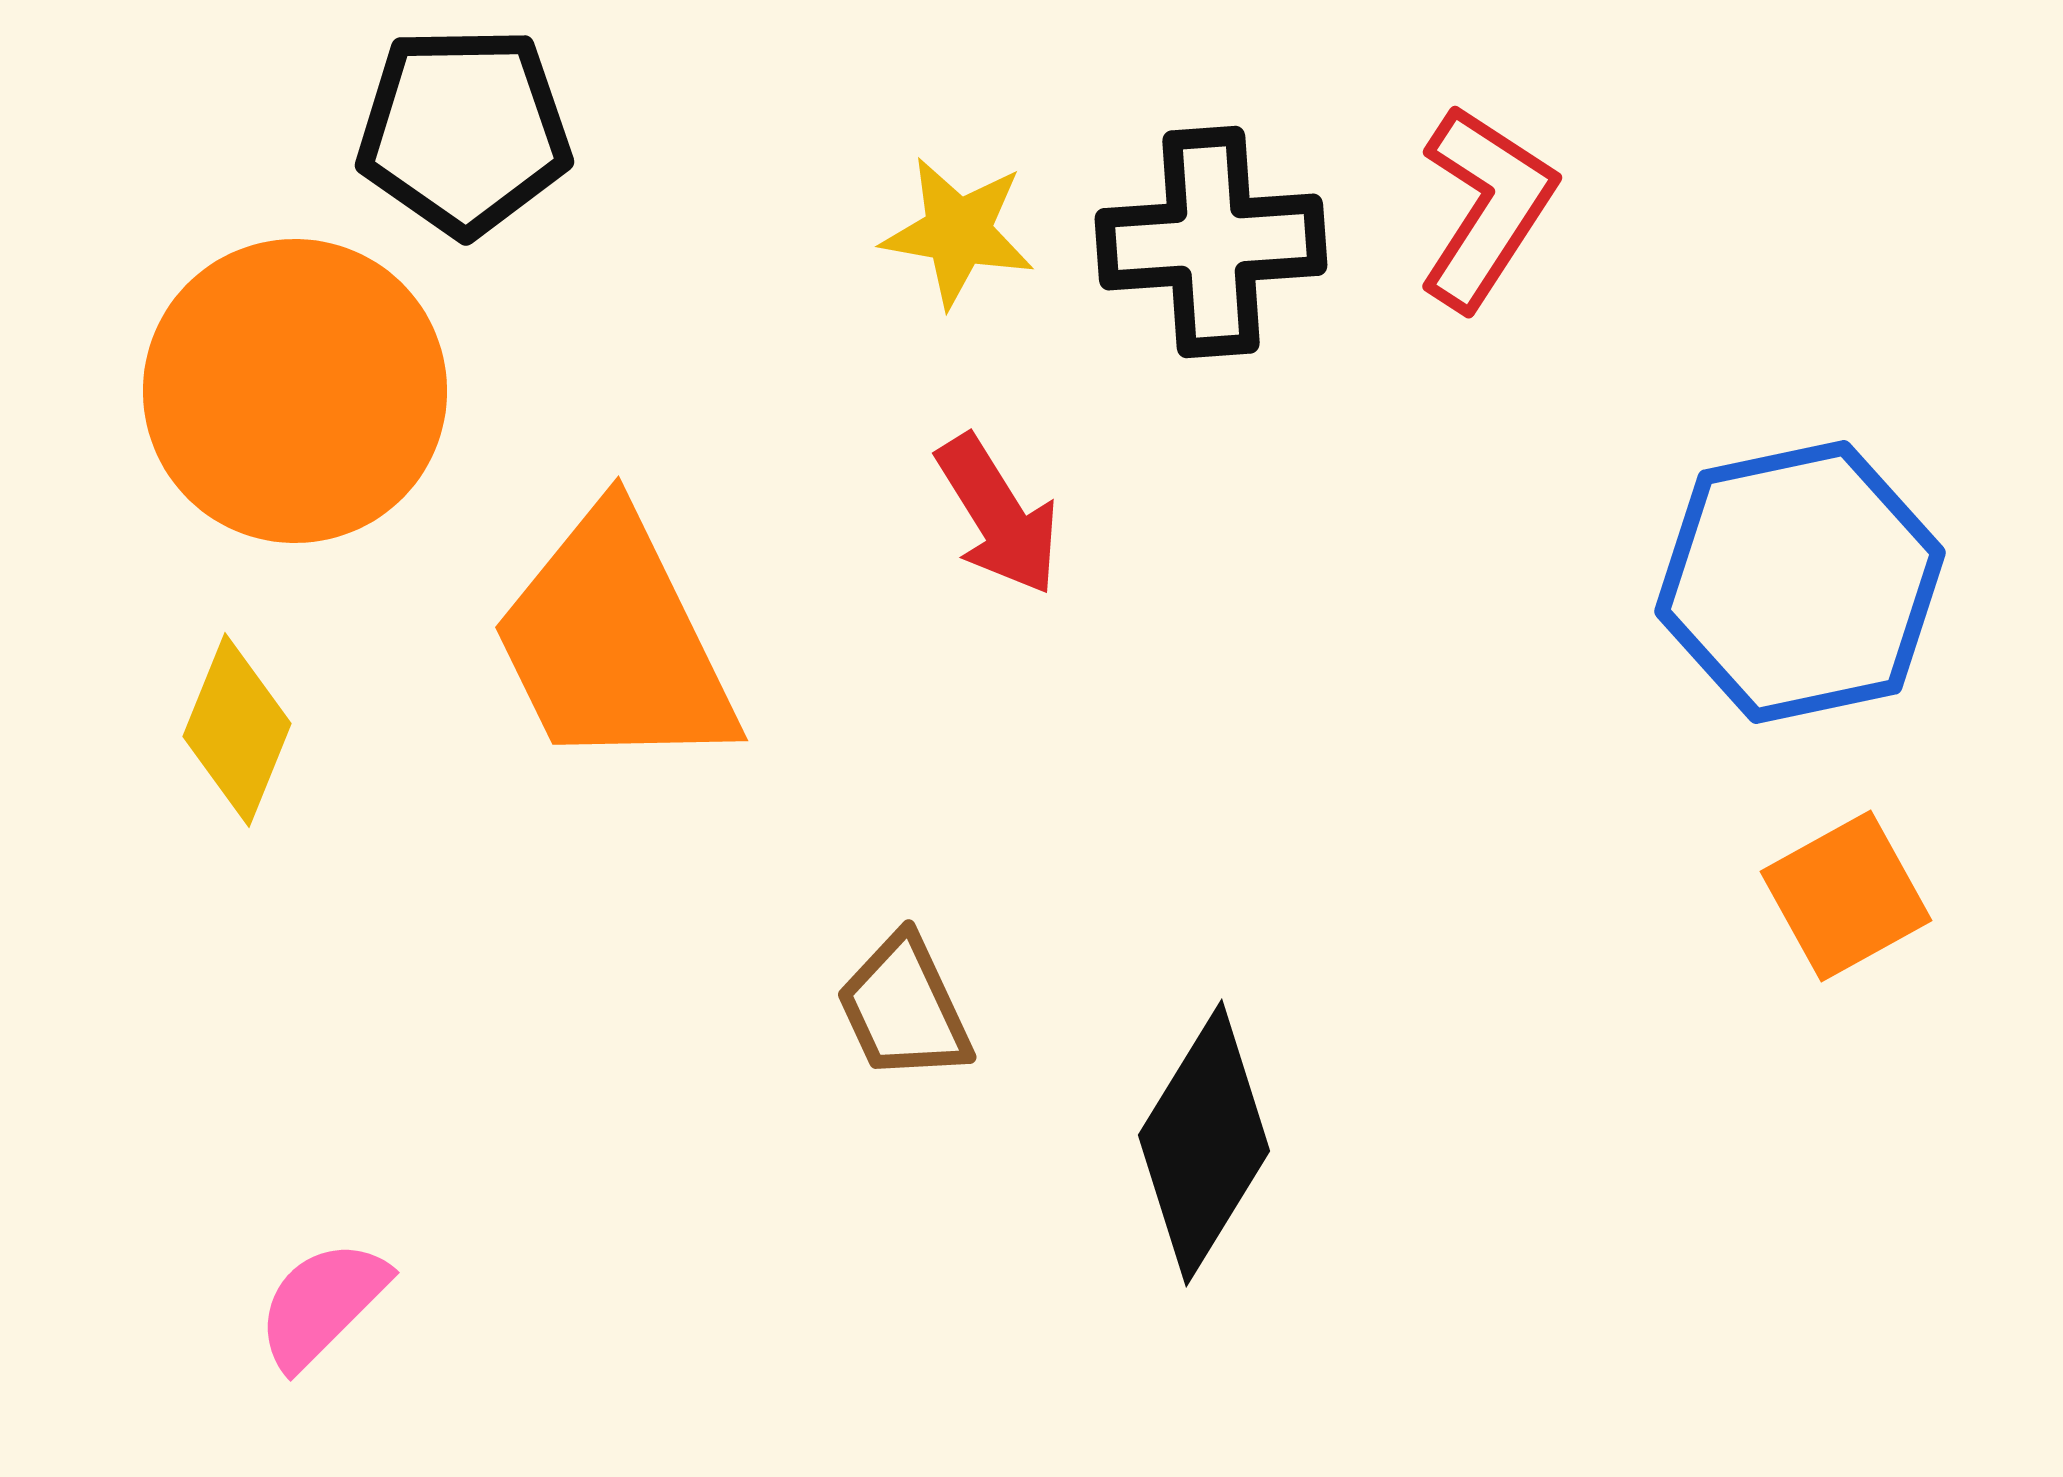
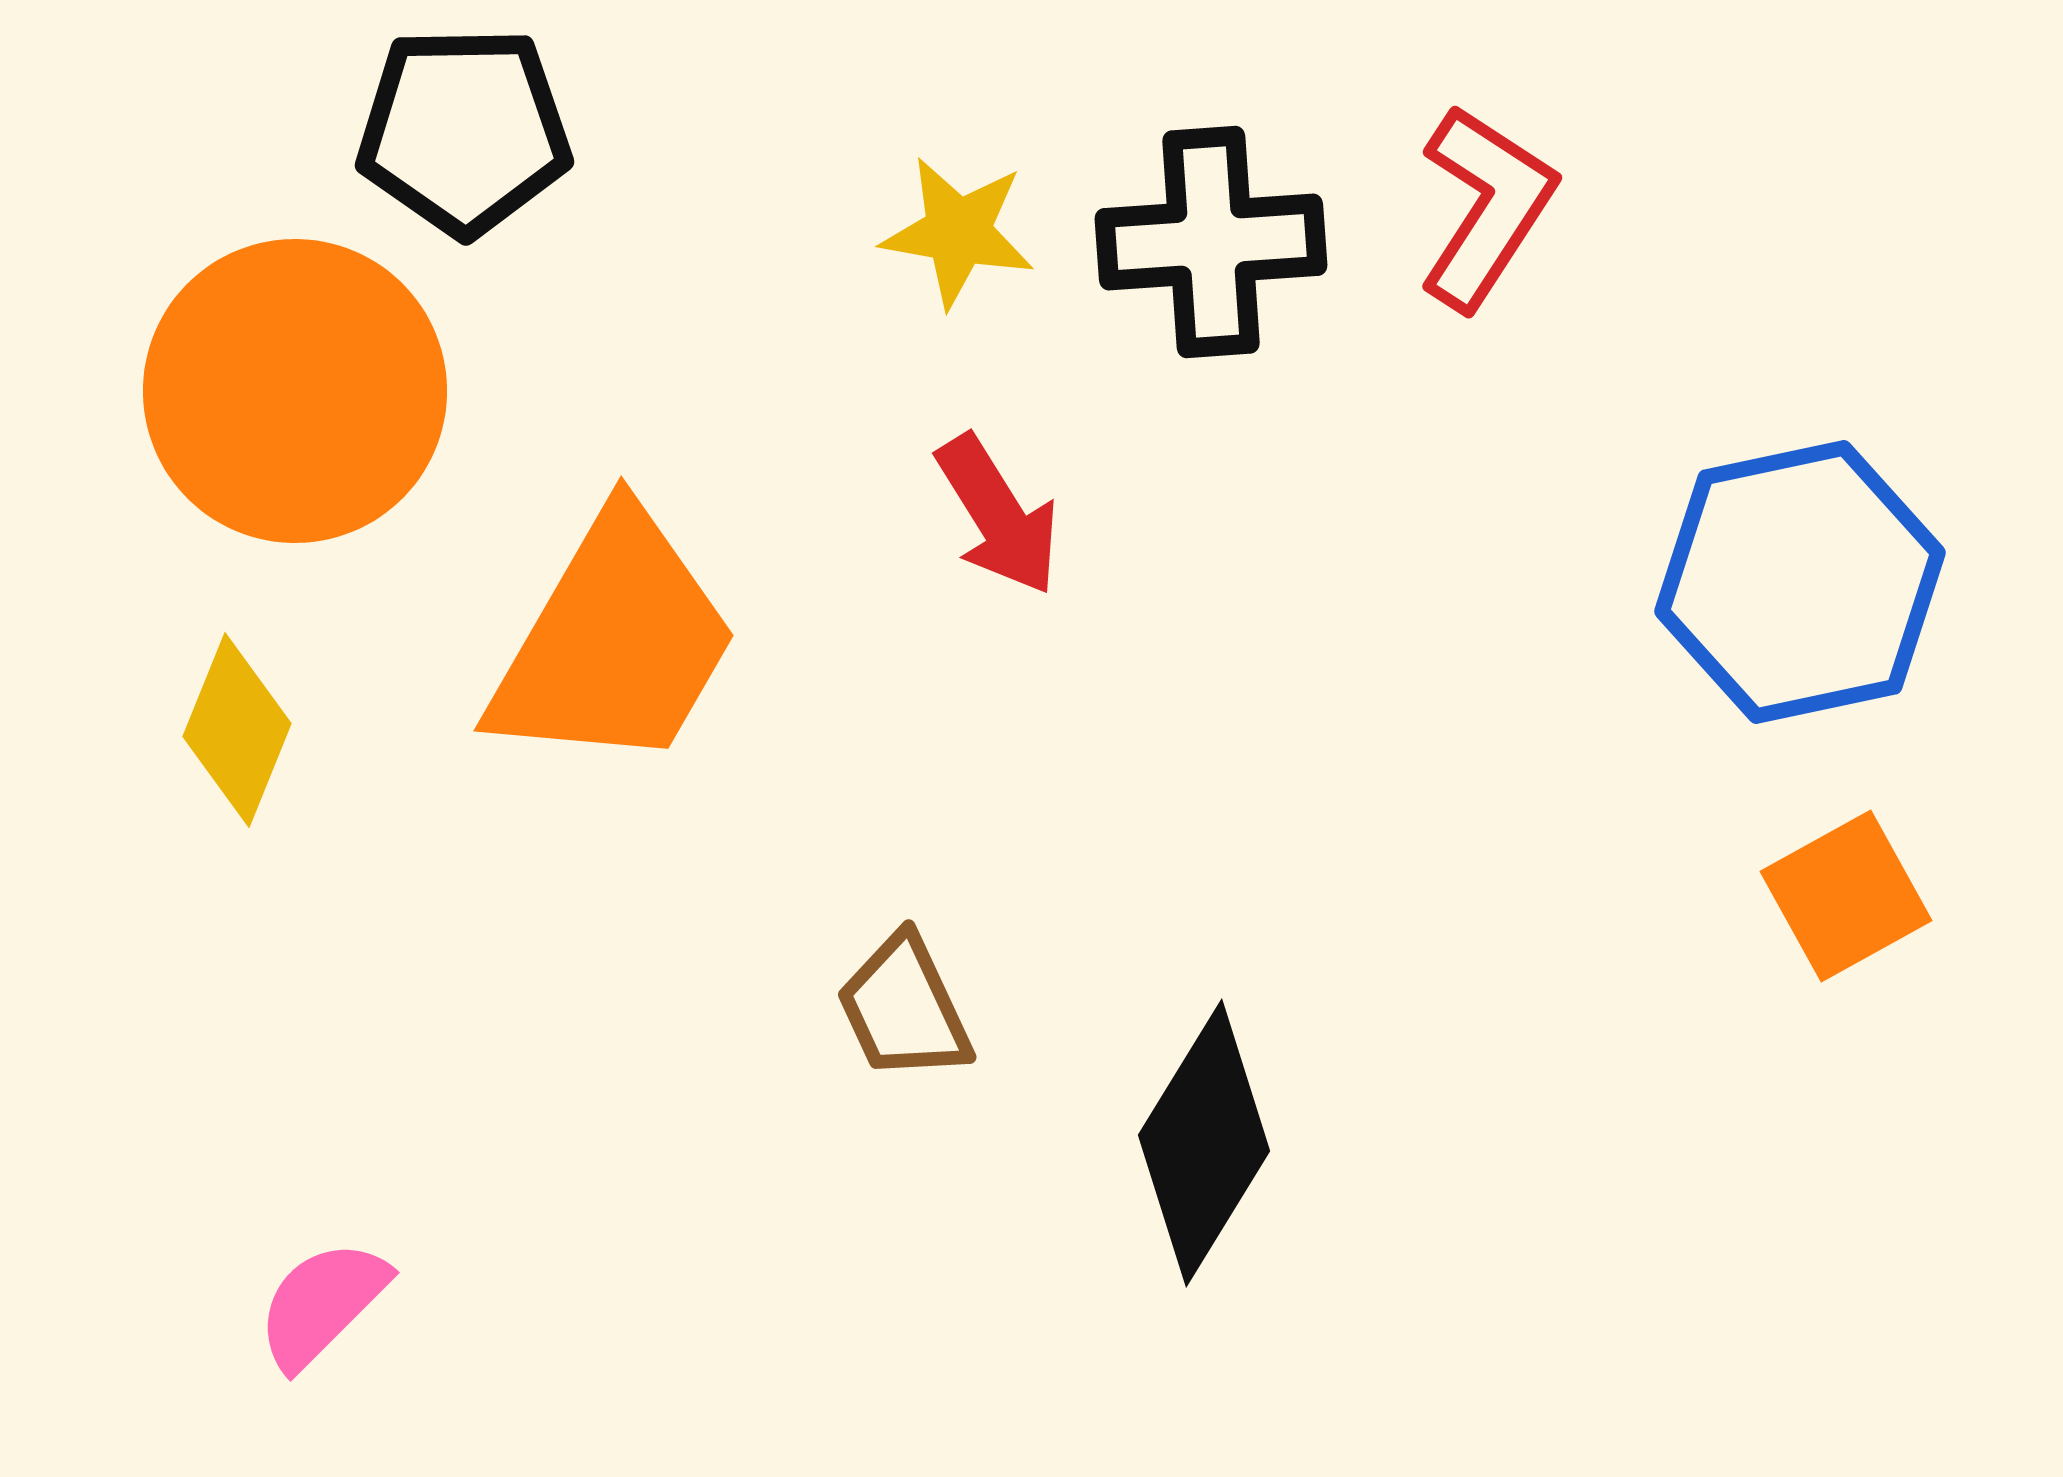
orange trapezoid: rotated 124 degrees counterclockwise
